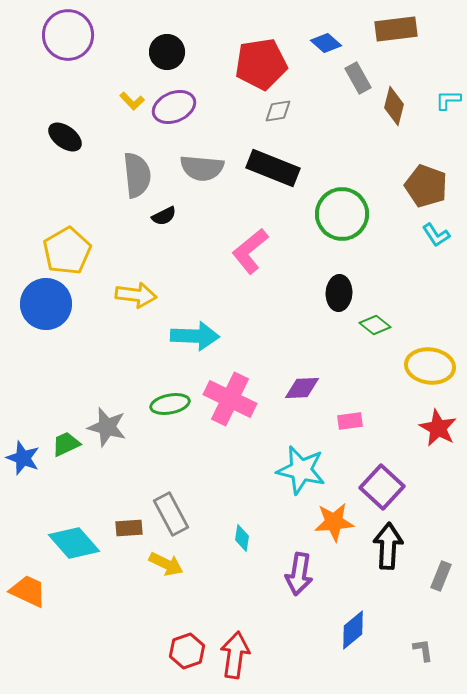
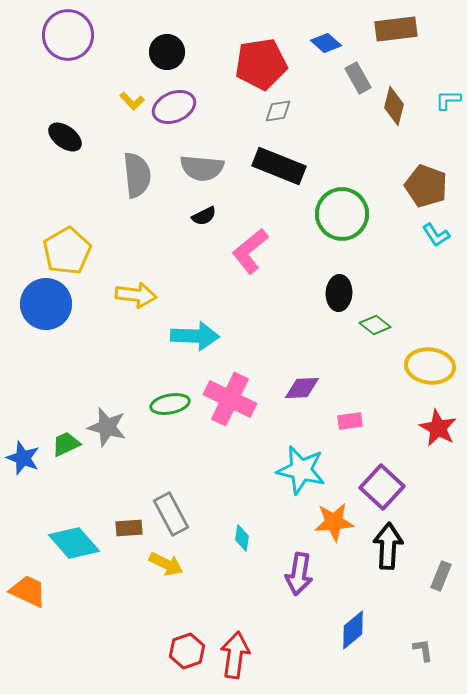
black rectangle at (273, 168): moved 6 px right, 2 px up
black semicircle at (164, 216): moved 40 px right
